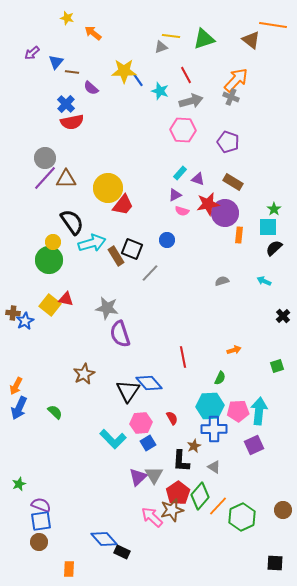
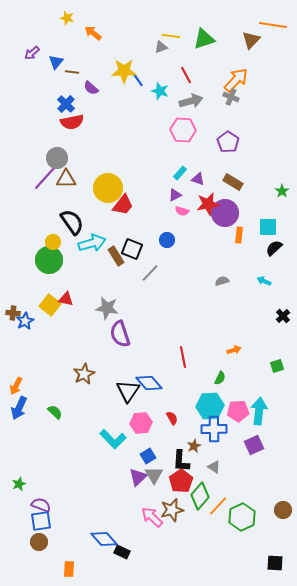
brown triangle at (251, 40): rotated 36 degrees clockwise
purple pentagon at (228, 142): rotated 15 degrees clockwise
gray circle at (45, 158): moved 12 px right
green star at (274, 209): moved 8 px right, 18 px up
blue square at (148, 443): moved 13 px down
red pentagon at (178, 493): moved 3 px right, 12 px up
